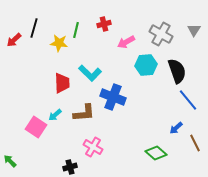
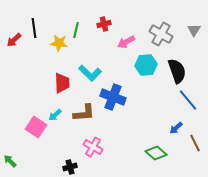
black line: rotated 24 degrees counterclockwise
